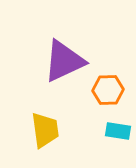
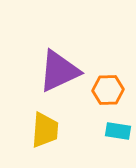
purple triangle: moved 5 px left, 10 px down
yellow trapezoid: rotated 12 degrees clockwise
